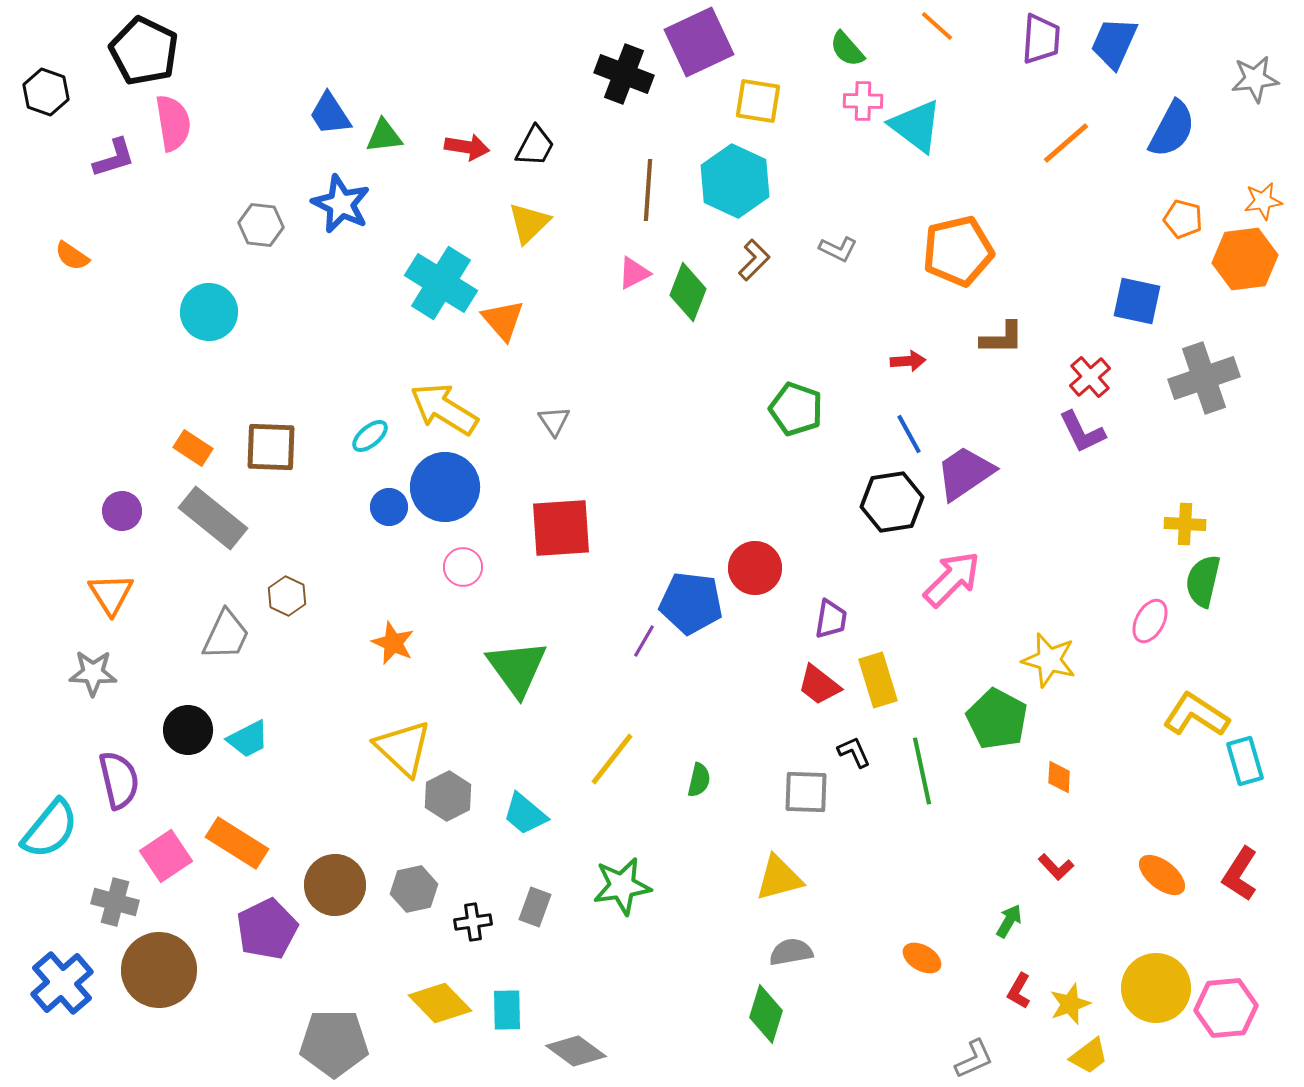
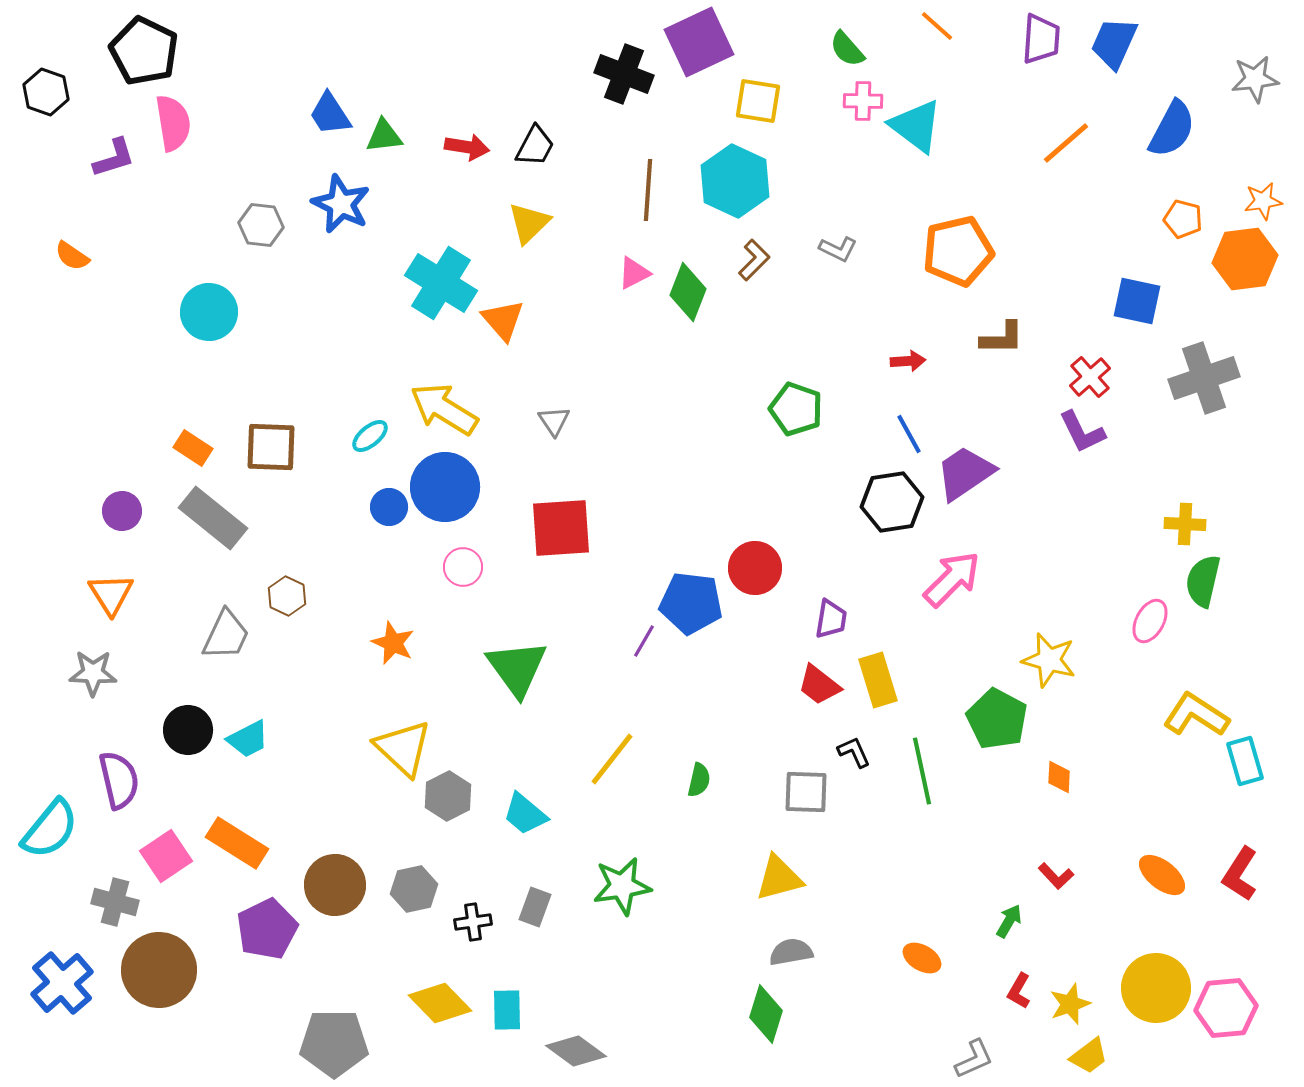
red L-shape at (1056, 867): moved 9 px down
